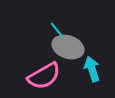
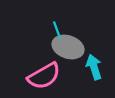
cyan line: rotated 18 degrees clockwise
cyan arrow: moved 2 px right, 2 px up
